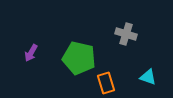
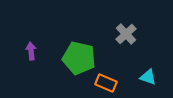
gray cross: rotated 30 degrees clockwise
purple arrow: moved 2 px up; rotated 144 degrees clockwise
orange rectangle: rotated 50 degrees counterclockwise
